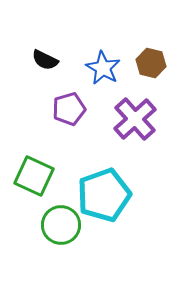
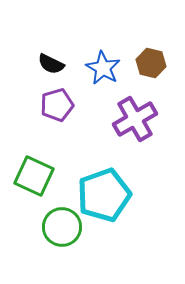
black semicircle: moved 6 px right, 4 px down
purple pentagon: moved 12 px left, 4 px up
purple cross: rotated 12 degrees clockwise
green circle: moved 1 px right, 2 px down
